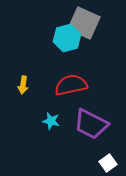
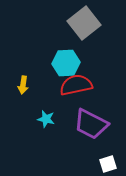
gray square: rotated 28 degrees clockwise
cyan hexagon: moved 1 px left, 25 px down; rotated 12 degrees clockwise
red semicircle: moved 5 px right
cyan star: moved 5 px left, 2 px up
white square: moved 1 px down; rotated 18 degrees clockwise
